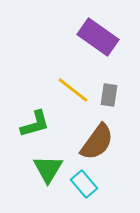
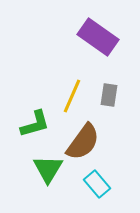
yellow line: moved 1 px left, 6 px down; rotated 76 degrees clockwise
brown semicircle: moved 14 px left
cyan rectangle: moved 13 px right
